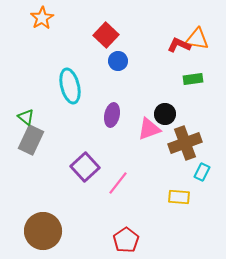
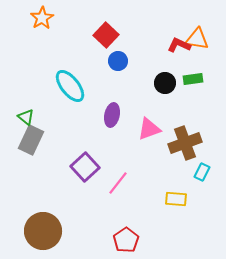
cyan ellipse: rotated 24 degrees counterclockwise
black circle: moved 31 px up
yellow rectangle: moved 3 px left, 2 px down
